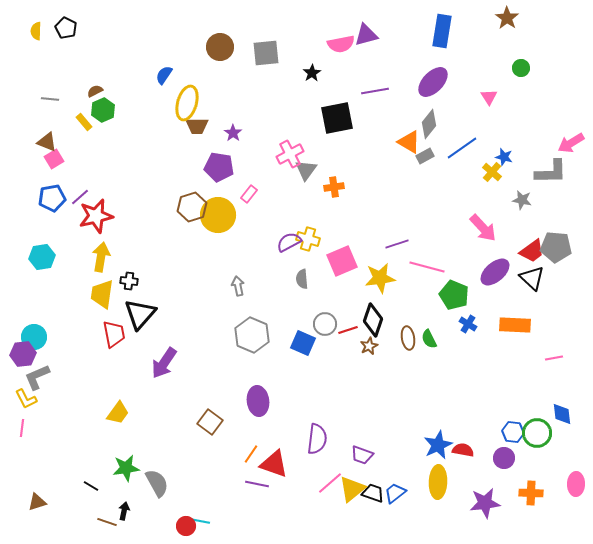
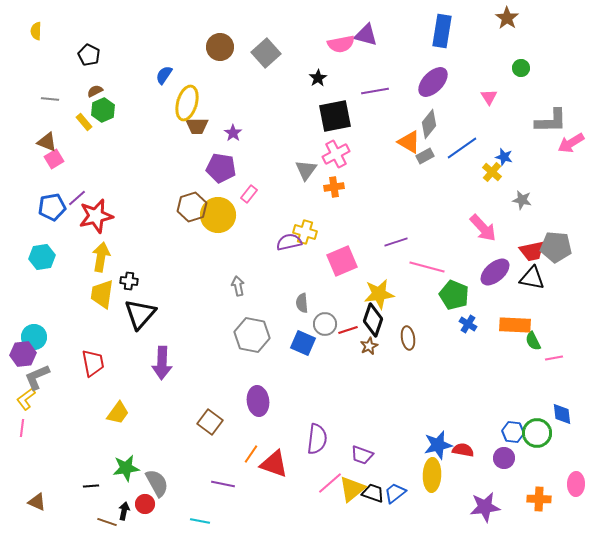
black pentagon at (66, 28): moved 23 px right, 27 px down
purple triangle at (366, 35): rotated 30 degrees clockwise
gray square at (266, 53): rotated 36 degrees counterclockwise
black star at (312, 73): moved 6 px right, 5 px down
black square at (337, 118): moved 2 px left, 2 px up
pink cross at (290, 154): moved 46 px right
purple pentagon at (219, 167): moved 2 px right, 1 px down
gray L-shape at (551, 172): moved 51 px up
purple line at (80, 197): moved 3 px left, 1 px down
blue pentagon at (52, 198): moved 9 px down
yellow cross at (308, 239): moved 3 px left, 7 px up
purple semicircle at (289, 242): rotated 15 degrees clockwise
purple line at (397, 244): moved 1 px left, 2 px up
red trapezoid at (532, 251): rotated 24 degrees clockwise
yellow star at (380, 278): moved 1 px left, 16 px down
black triangle at (532, 278): rotated 32 degrees counterclockwise
gray semicircle at (302, 279): moved 24 px down
red trapezoid at (114, 334): moved 21 px left, 29 px down
gray hexagon at (252, 335): rotated 12 degrees counterclockwise
green semicircle at (429, 339): moved 104 px right, 2 px down
purple arrow at (164, 363): moved 2 px left; rotated 32 degrees counterclockwise
yellow L-shape at (26, 399): rotated 80 degrees clockwise
blue star at (438, 445): rotated 12 degrees clockwise
yellow ellipse at (438, 482): moved 6 px left, 7 px up
purple line at (257, 484): moved 34 px left
black line at (91, 486): rotated 35 degrees counterclockwise
orange cross at (531, 493): moved 8 px right, 6 px down
brown triangle at (37, 502): rotated 42 degrees clockwise
purple star at (485, 503): moved 4 px down
red circle at (186, 526): moved 41 px left, 22 px up
